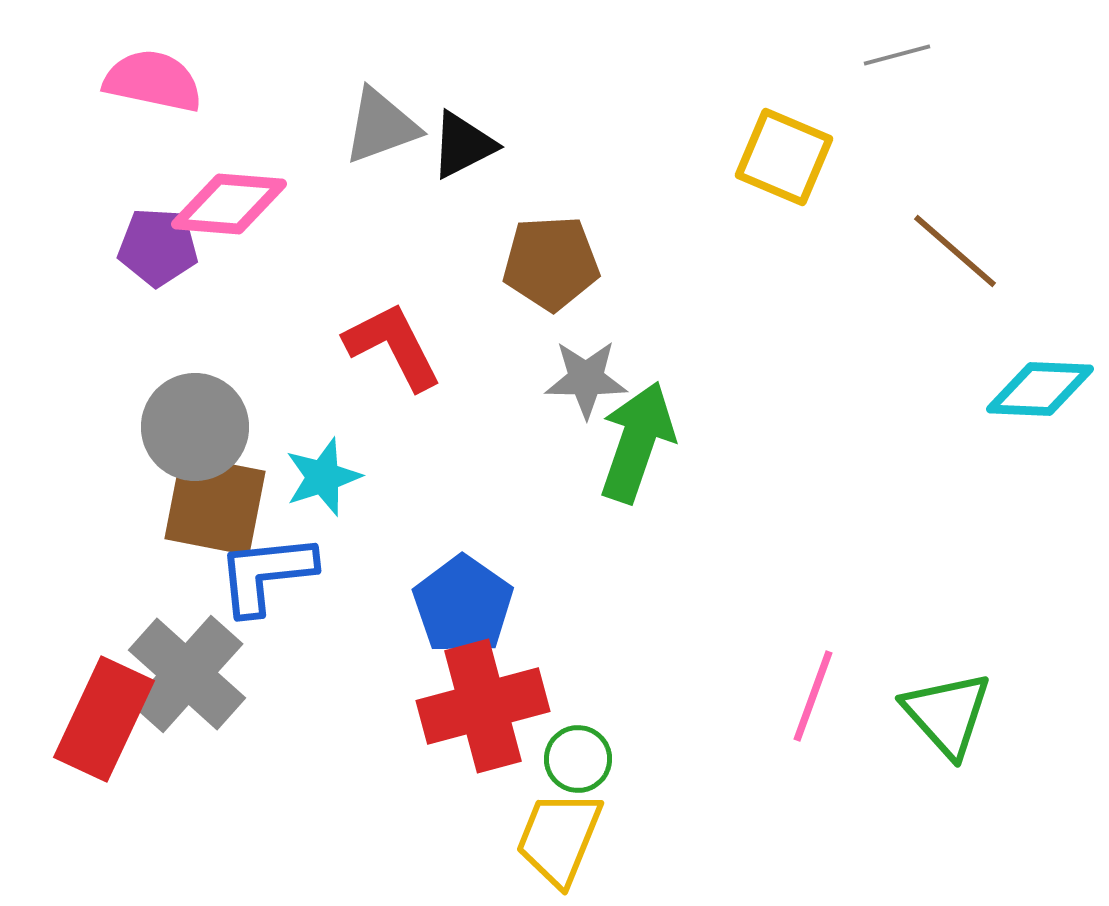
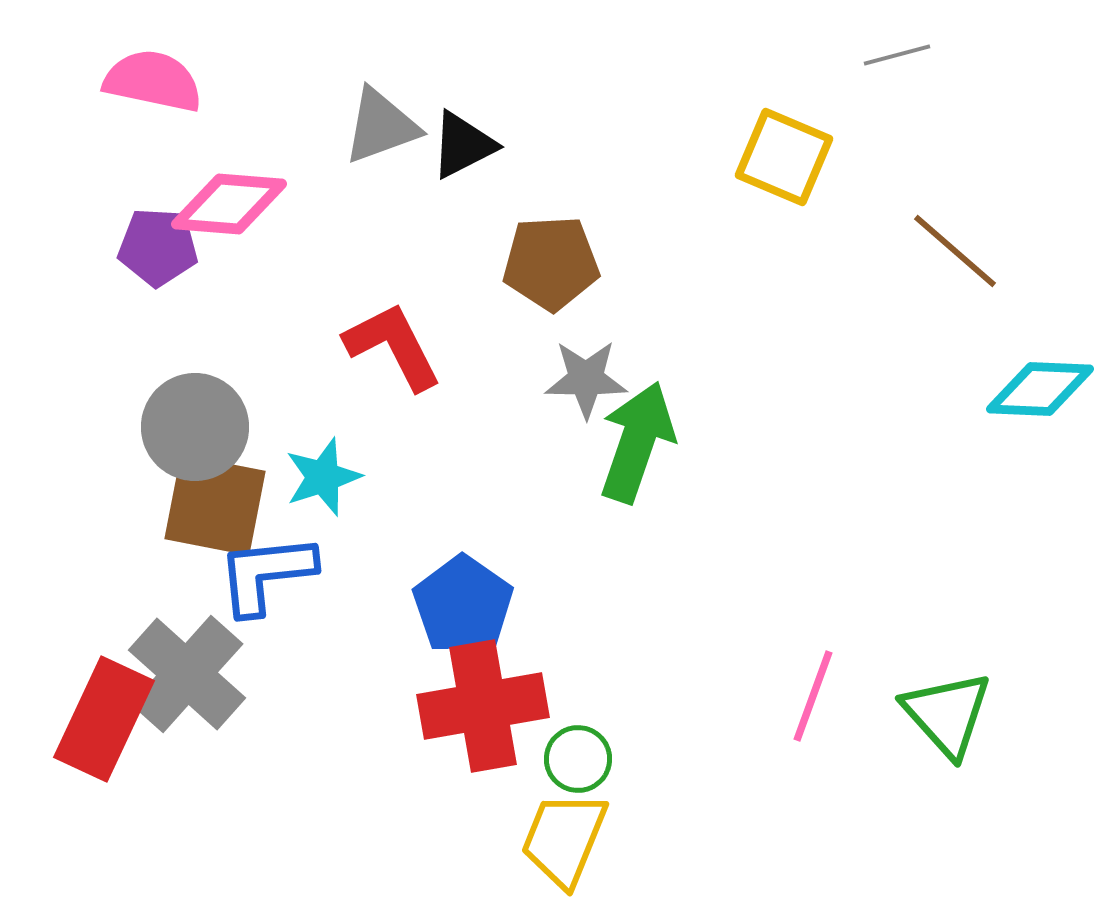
red cross: rotated 5 degrees clockwise
yellow trapezoid: moved 5 px right, 1 px down
